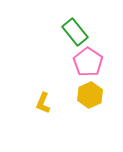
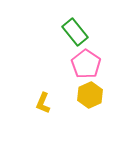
pink pentagon: moved 2 px left, 2 px down
